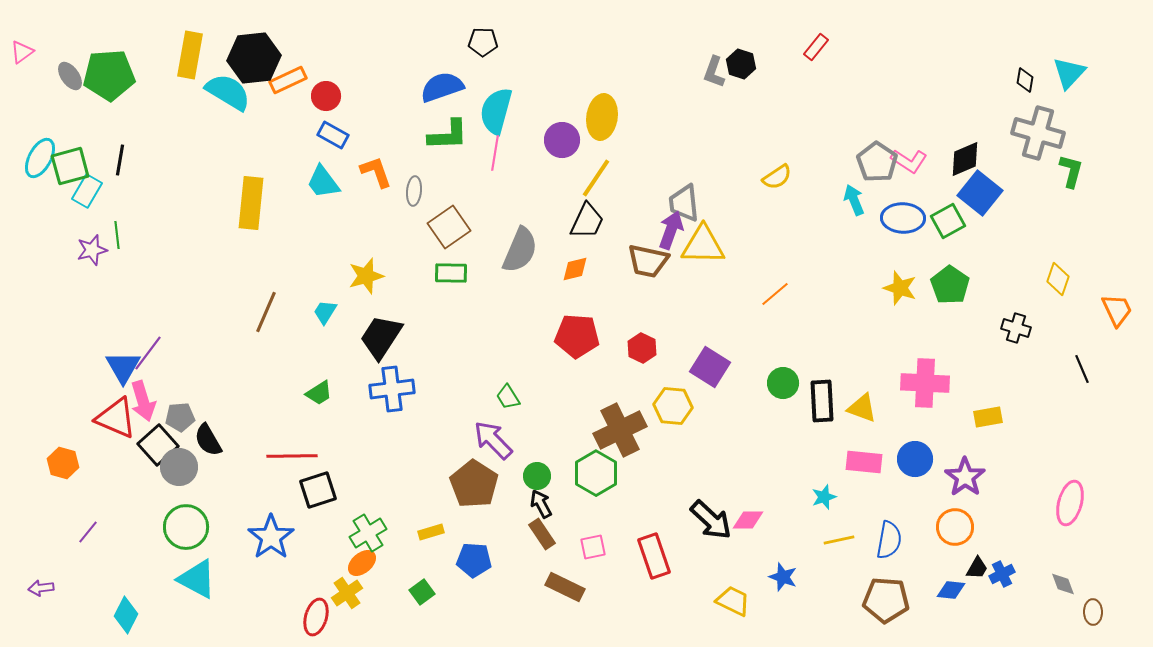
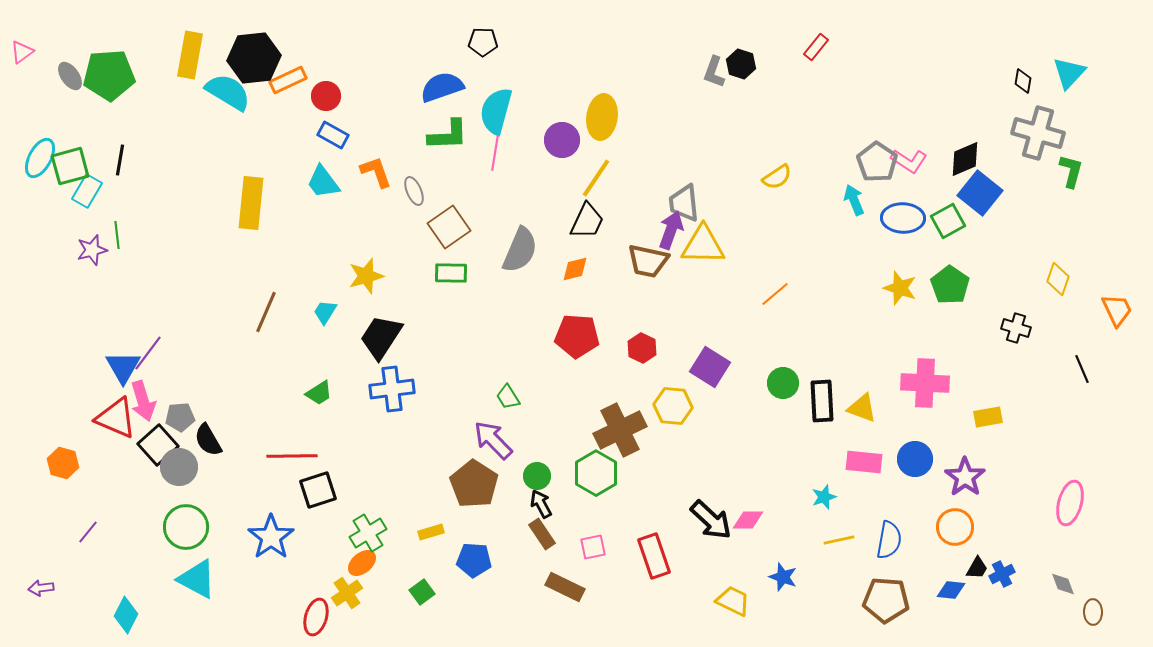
black diamond at (1025, 80): moved 2 px left, 1 px down
gray ellipse at (414, 191): rotated 28 degrees counterclockwise
